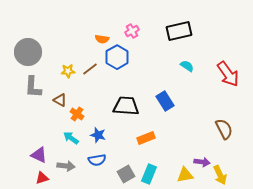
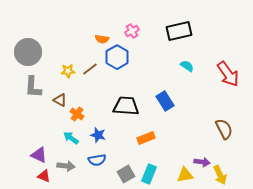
red triangle: moved 2 px right, 2 px up; rotated 40 degrees clockwise
